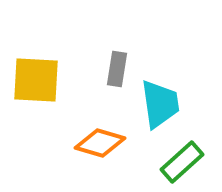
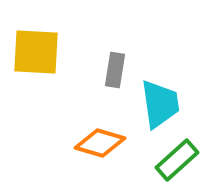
gray rectangle: moved 2 px left, 1 px down
yellow square: moved 28 px up
green rectangle: moved 5 px left, 2 px up
